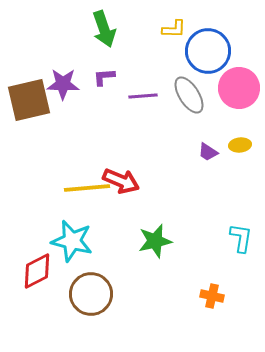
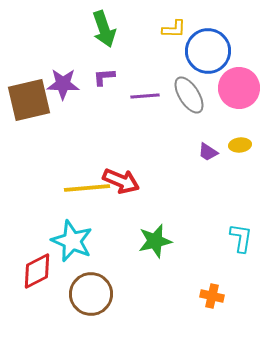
purple line: moved 2 px right
cyan star: rotated 9 degrees clockwise
